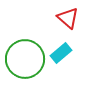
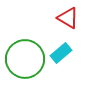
red triangle: rotated 10 degrees counterclockwise
